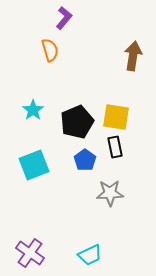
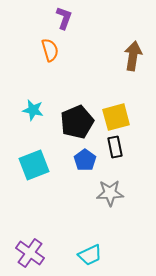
purple L-shape: rotated 20 degrees counterclockwise
cyan star: rotated 25 degrees counterclockwise
yellow square: rotated 24 degrees counterclockwise
